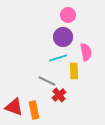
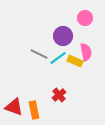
pink circle: moved 17 px right, 3 px down
purple circle: moved 1 px up
cyan line: rotated 18 degrees counterclockwise
yellow rectangle: moved 1 px right, 10 px up; rotated 63 degrees counterclockwise
gray line: moved 8 px left, 27 px up
